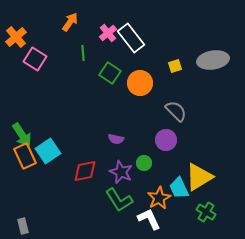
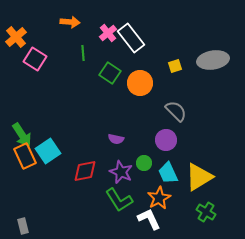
orange arrow: rotated 60 degrees clockwise
cyan trapezoid: moved 11 px left, 15 px up
